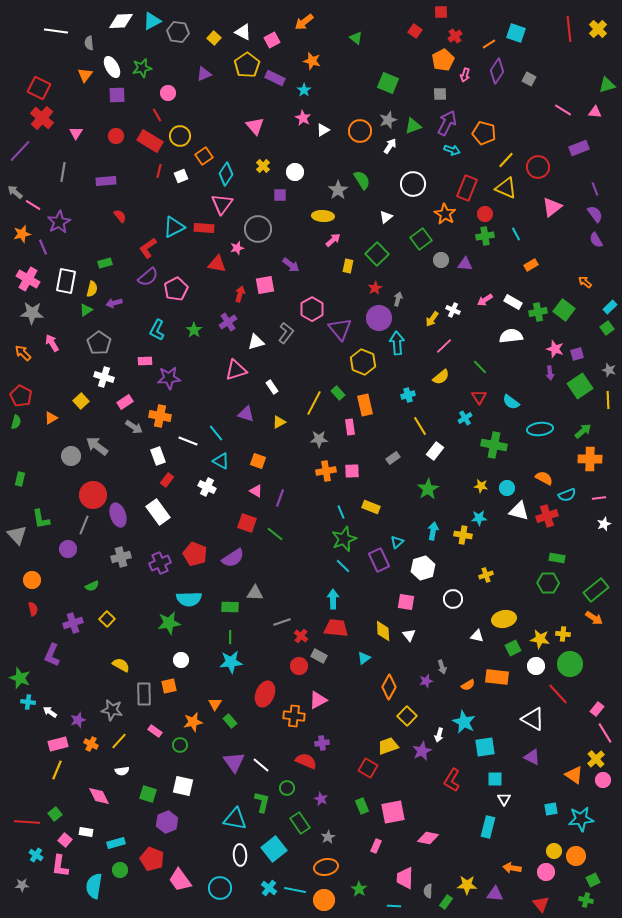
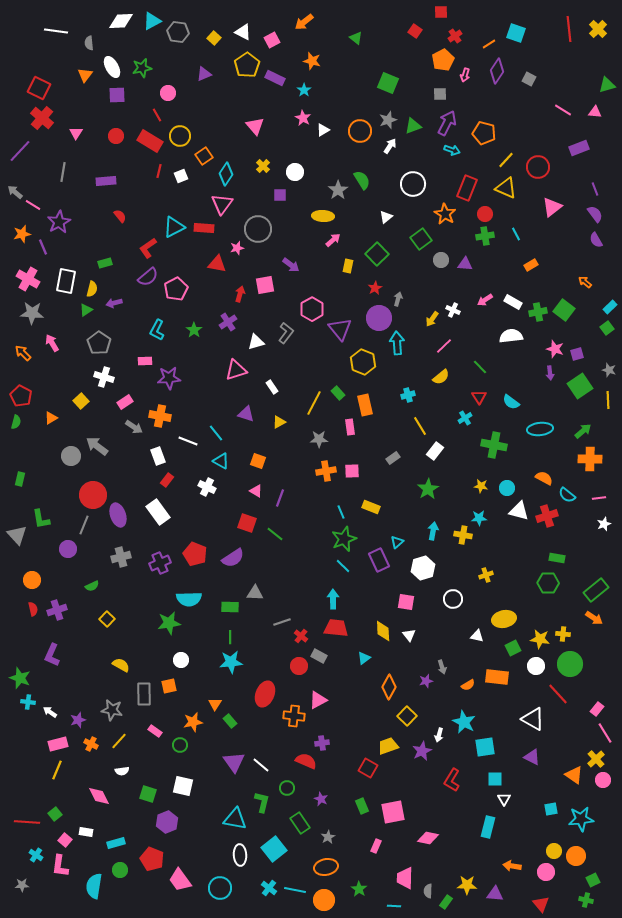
cyan semicircle at (567, 495): rotated 60 degrees clockwise
purple cross at (73, 623): moved 16 px left, 13 px up
orange arrow at (512, 868): moved 2 px up
